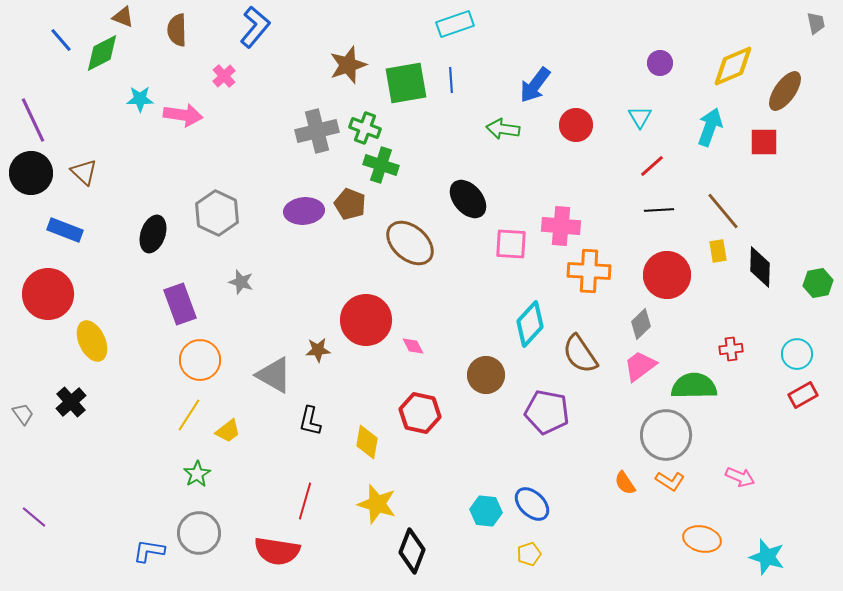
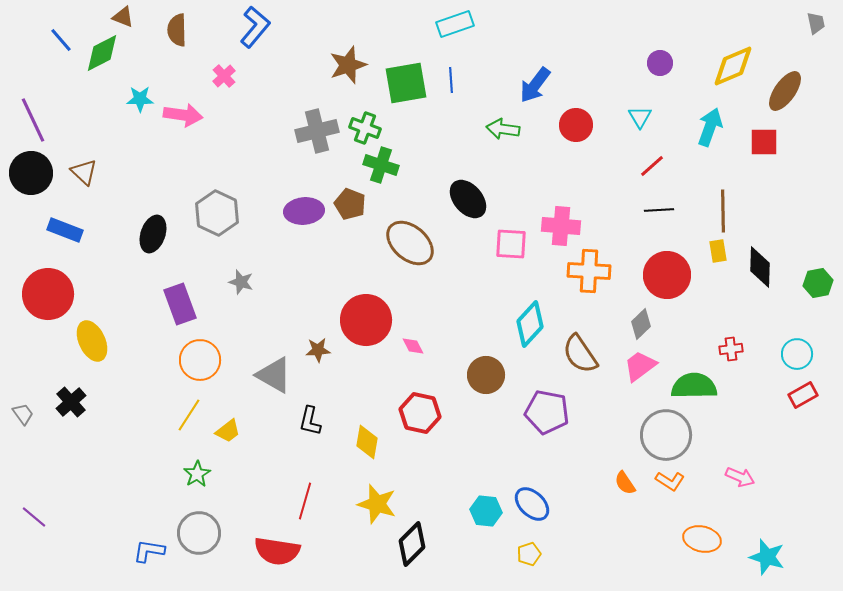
brown line at (723, 211): rotated 39 degrees clockwise
black diamond at (412, 551): moved 7 px up; rotated 24 degrees clockwise
